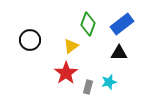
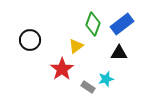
green diamond: moved 5 px right
yellow triangle: moved 5 px right
red star: moved 4 px left, 4 px up
cyan star: moved 3 px left, 3 px up
gray rectangle: rotated 72 degrees counterclockwise
